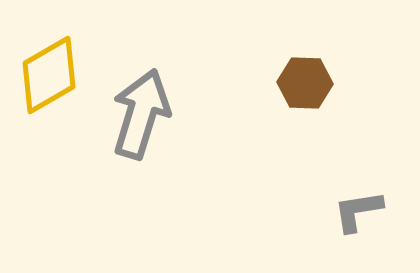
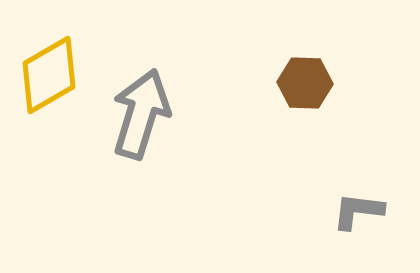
gray L-shape: rotated 16 degrees clockwise
